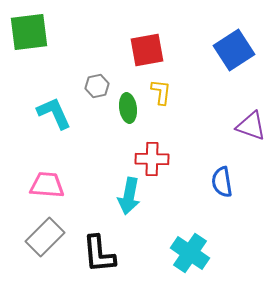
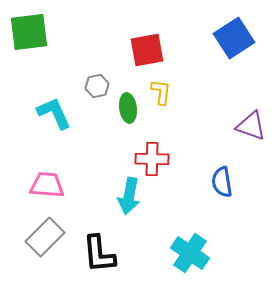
blue square: moved 12 px up
